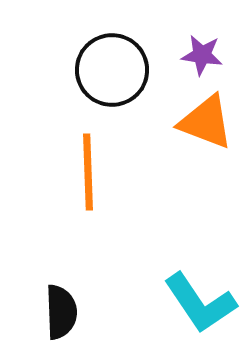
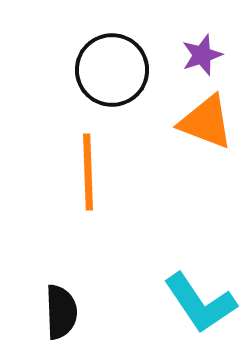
purple star: rotated 27 degrees counterclockwise
